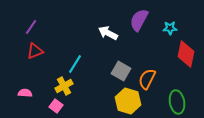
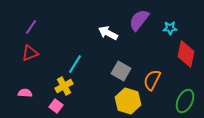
purple semicircle: rotated 10 degrees clockwise
red triangle: moved 5 px left, 2 px down
orange semicircle: moved 5 px right, 1 px down
green ellipse: moved 8 px right, 1 px up; rotated 35 degrees clockwise
